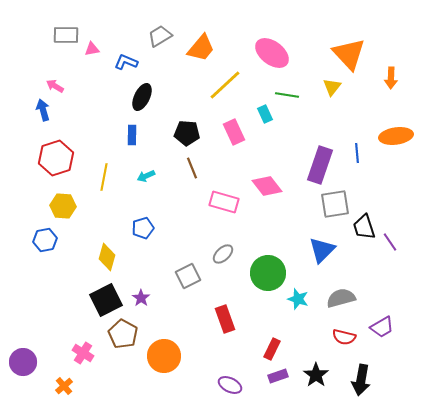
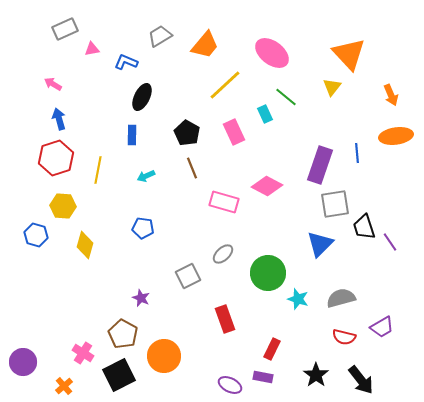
gray rectangle at (66, 35): moved 1 px left, 6 px up; rotated 25 degrees counterclockwise
orange trapezoid at (201, 48): moved 4 px right, 3 px up
orange arrow at (391, 78): moved 17 px down; rotated 25 degrees counterclockwise
pink arrow at (55, 86): moved 2 px left, 2 px up
green line at (287, 95): moved 1 px left, 2 px down; rotated 30 degrees clockwise
blue arrow at (43, 110): moved 16 px right, 9 px down
black pentagon at (187, 133): rotated 25 degrees clockwise
yellow line at (104, 177): moved 6 px left, 7 px up
pink diamond at (267, 186): rotated 24 degrees counterclockwise
blue pentagon at (143, 228): rotated 25 degrees clockwise
blue hexagon at (45, 240): moved 9 px left, 5 px up; rotated 25 degrees clockwise
blue triangle at (322, 250): moved 2 px left, 6 px up
yellow diamond at (107, 257): moved 22 px left, 12 px up
purple star at (141, 298): rotated 12 degrees counterclockwise
black square at (106, 300): moved 13 px right, 75 px down
purple rectangle at (278, 376): moved 15 px left, 1 px down; rotated 30 degrees clockwise
black arrow at (361, 380): rotated 48 degrees counterclockwise
